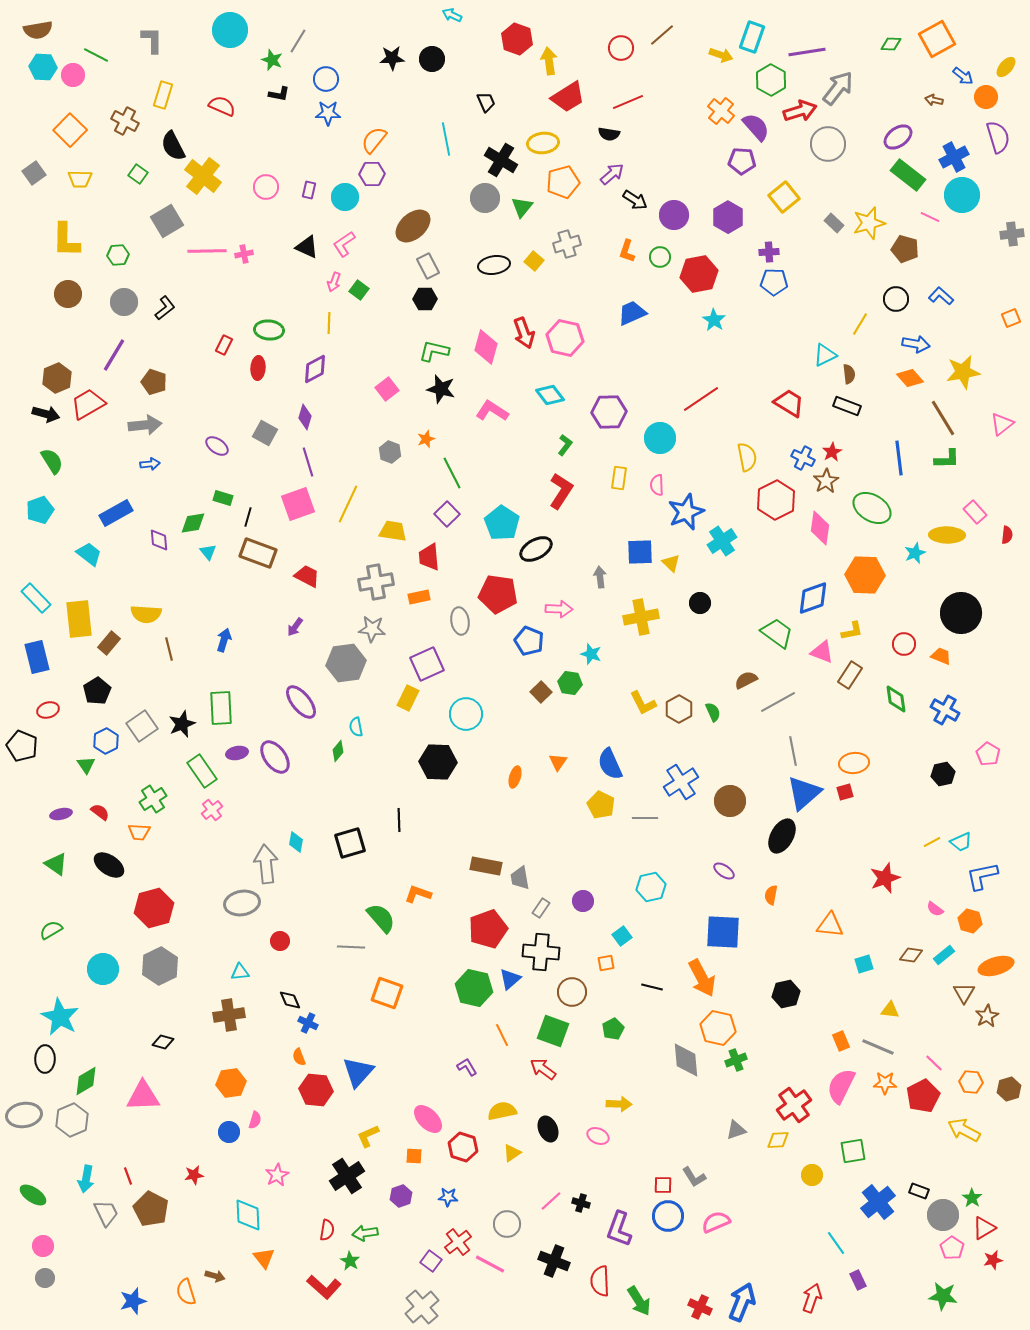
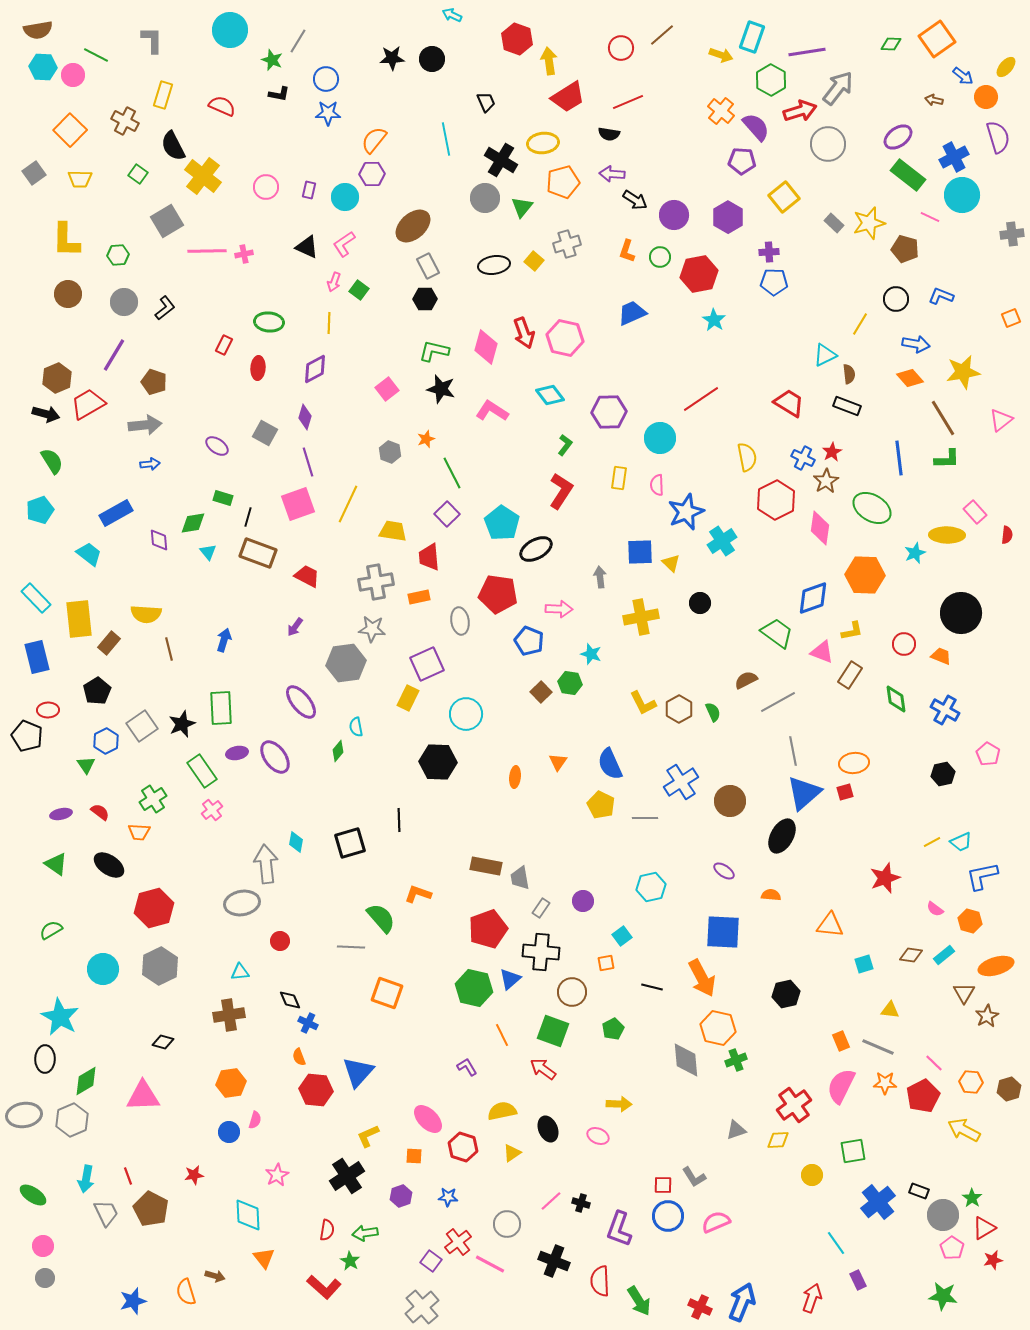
orange square at (937, 39): rotated 6 degrees counterclockwise
purple arrow at (612, 174): rotated 135 degrees counterclockwise
blue L-shape at (941, 296): rotated 20 degrees counterclockwise
green ellipse at (269, 330): moved 8 px up
pink triangle at (1002, 424): moved 1 px left, 4 px up
red ellipse at (48, 710): rotated 15 degrees clockwise
black pentagon at (22, 746): moved 5 px right, 10 px up
orange ellipse at (515, 777): rotated 10 degrees counterclockwise
orange semicircle at (771, 895): rotated 84 degrees clockwise
